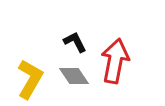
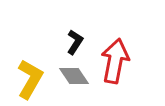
black L-shape: rotated 60 degrees clockwise
